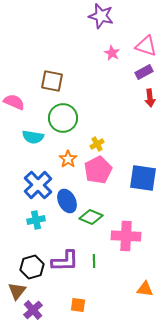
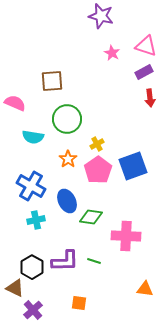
brown square: rotated 15 degrees counterclockwise
pink semicircle: moved 1 px right, 1 px down
green circle: moved 4 px right, 1 px down
pink pentagon: rotated 8 degrees counterclockwise
blue square: moved 10 px left, 12 px up; rotated 28 degrees counterclockwise
blue cross: moved 7 px left, 1 px down; rotated 16 degrees counterclockwise
green diamond: rotated 15 degrees counterclockwise
green line: rotated 72 degrees counterclockwise
black hexagon: rotated 15 degrees counterclockwise
brown triangle: moved 2 px left, 3 px up; rotated 42 degrees counterclockwise
orange square: moved 1 px right, 2 px up
